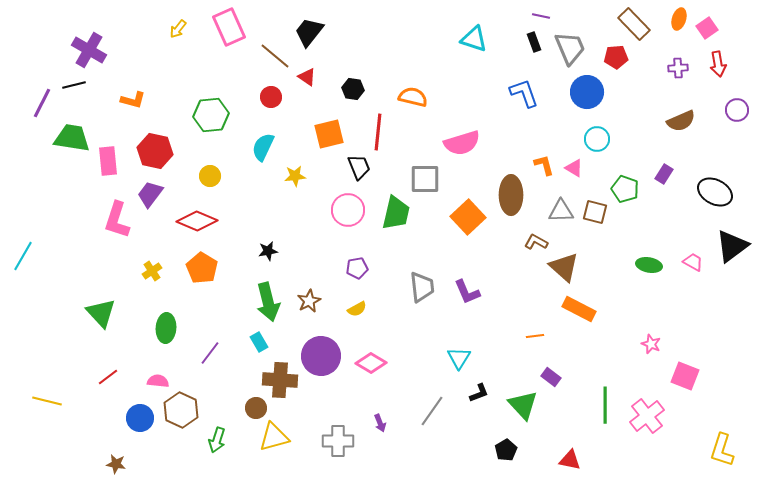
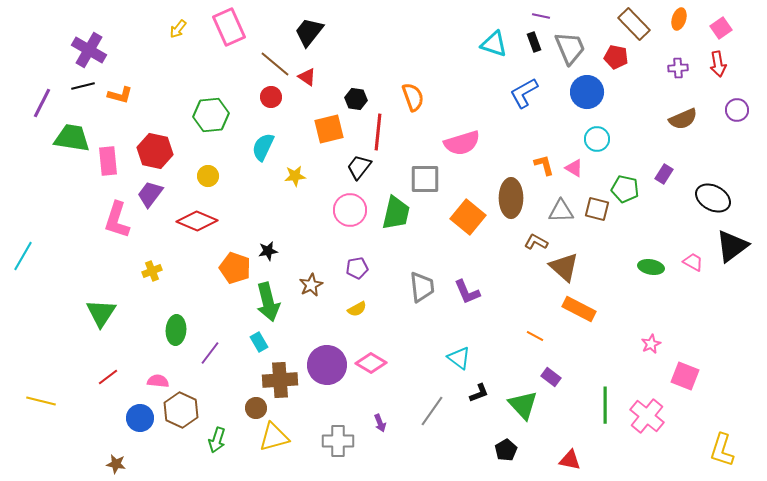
pink square at (707, 28): moved 14 px right
cyan triangle at (474, 39): moved 20 px right, 5 px down
brown line at (275, 56): moved 8 px down
red pentagon at (616, 57): rotated 15 degrees clockwise
black line at (74, 85): moved 9 px right, 1 px down
black hexagon at (353, 89): moved 3 px right, 10 px down
blue L-shape at (524, 93): rotated 100 degrees counterclockwise
orange semicircle at (413, 97): rotated 56 degrees clockwise
orange L-shape at (133, 100): moved 13 px left, 5 px up
brown semicircle at (681, 121): moved 2 px right, 2 px up
orange square at (329, 134): moved 5 px up
black trapezoid at (359, 167): rotated 120 degrees counterclockwise
yellow circle at (210, 176): moved 2 px left
green pentagon at (625, 189): rotated 8 degrees counterclockwise
black ellipse at (715, 192): moved 2 px left, 6 px down
brown ellipse at (511, 195): moved 3 px down
pink circle at (348, 210): moved 2 px right
brown square at (595, 212): moved 2 px right, 3 px up
orange square at (468, 217): rotated 8 degrees counterclockwise
green ellipse at (649, 265): moved 2 px right, 2 px down
orange pentagon at (202, 268): moved 33 px right; rotated 12 degrees counterclockwise
yellow cross at (152, 271): rotated 12 degrees clockwise
brown star at (309, 301): moved 2 px right, 16 px up
green triangle at (101, 313): rotated 16 degrees clockwise
green ellipse at (166, 328): moved 10 px right, 2 px down
orange line at (535, 336): rotated 36 degrees clockwise
pink star at (651, 344): rotated 24 degrees clockwise
purple circle at (321, 356): moved 6 px right, 9 px down
cyan triangle at (459, 358): rotated 25 degrees counterclockwise
brown cross at (280, 380): rotated 8 degrees counterclockwise
yellow line at (47, 401): moved 6 px left
pink cross at (647, 416): rotated 12 degrees counterclockwise
